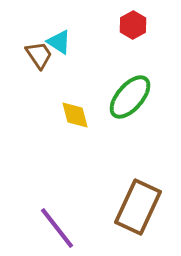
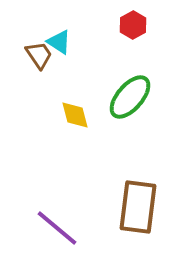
brown rectangle: rotated 18 degrees counterclockwise
purple line: rotated 12 degrees counterclockwise
